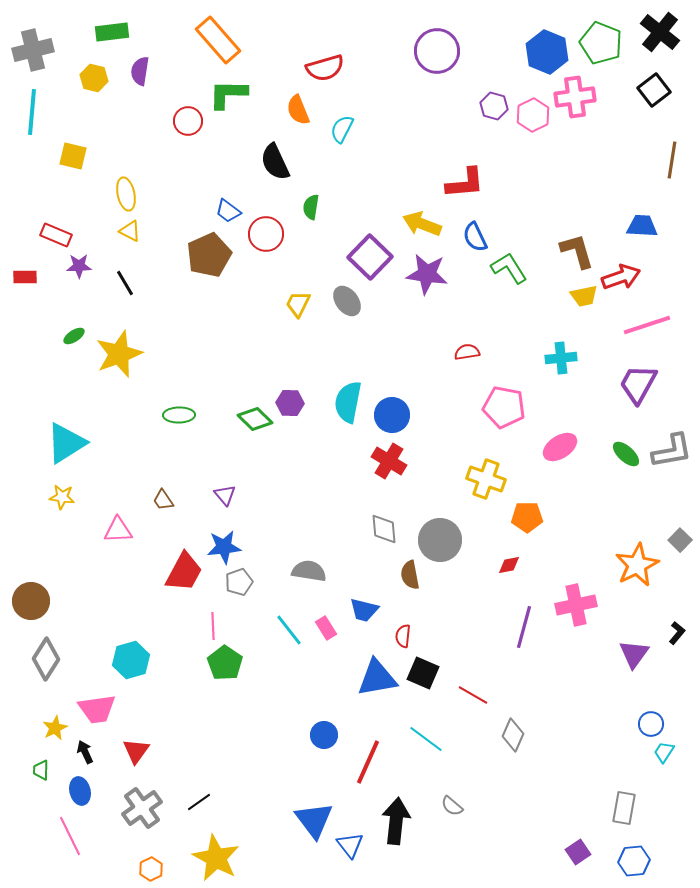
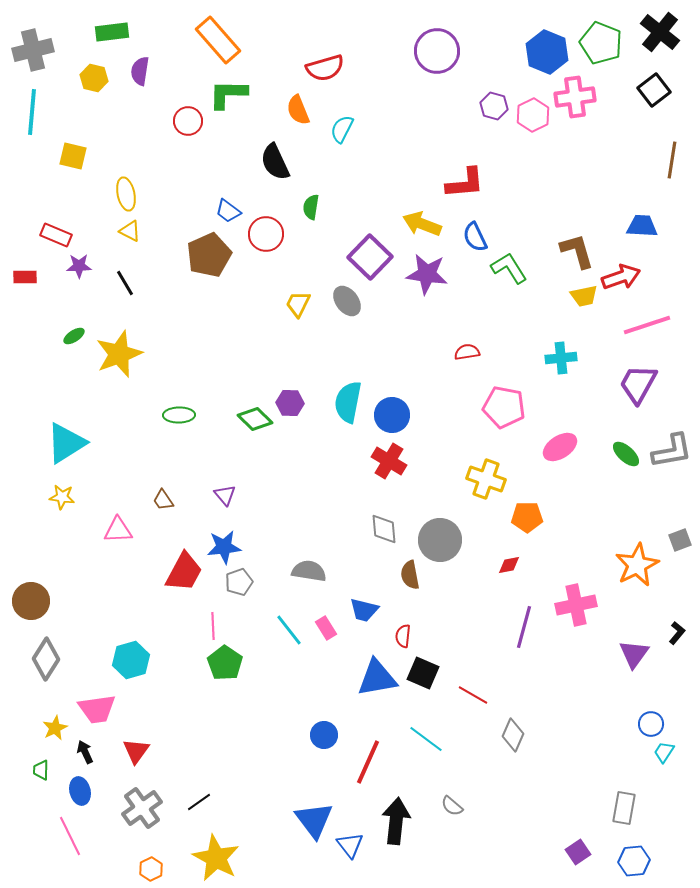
gray square at (680, 540): rotated 25 degrees clockwise
